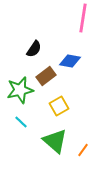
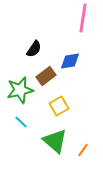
blue diamond: rotated 20 degrees counterclockwise
